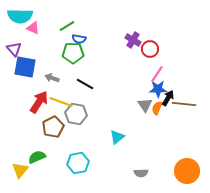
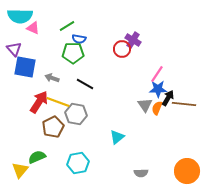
red circle: moved 28 px left
yellow line: moved 3 px left
